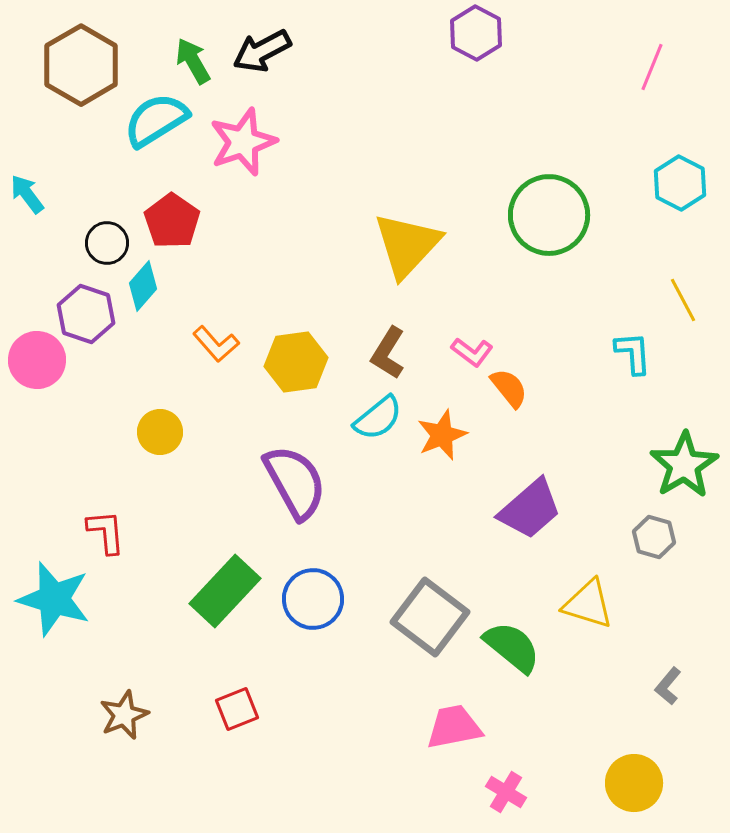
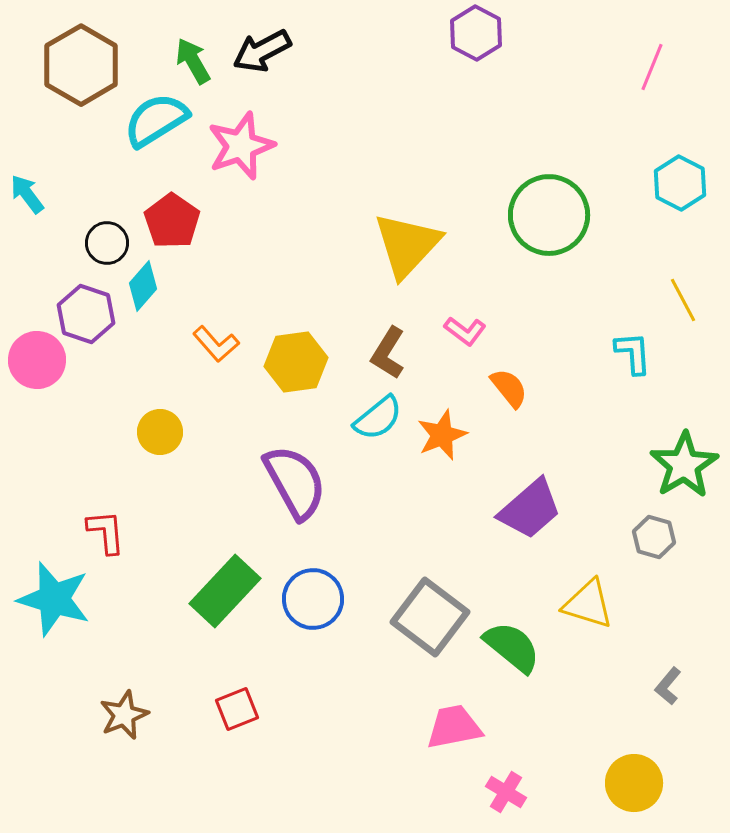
pink star at (243, 142): moved 2 px left, 4 px down
pink L-shape at (472, 352): moved 7 px left, 21 px up
